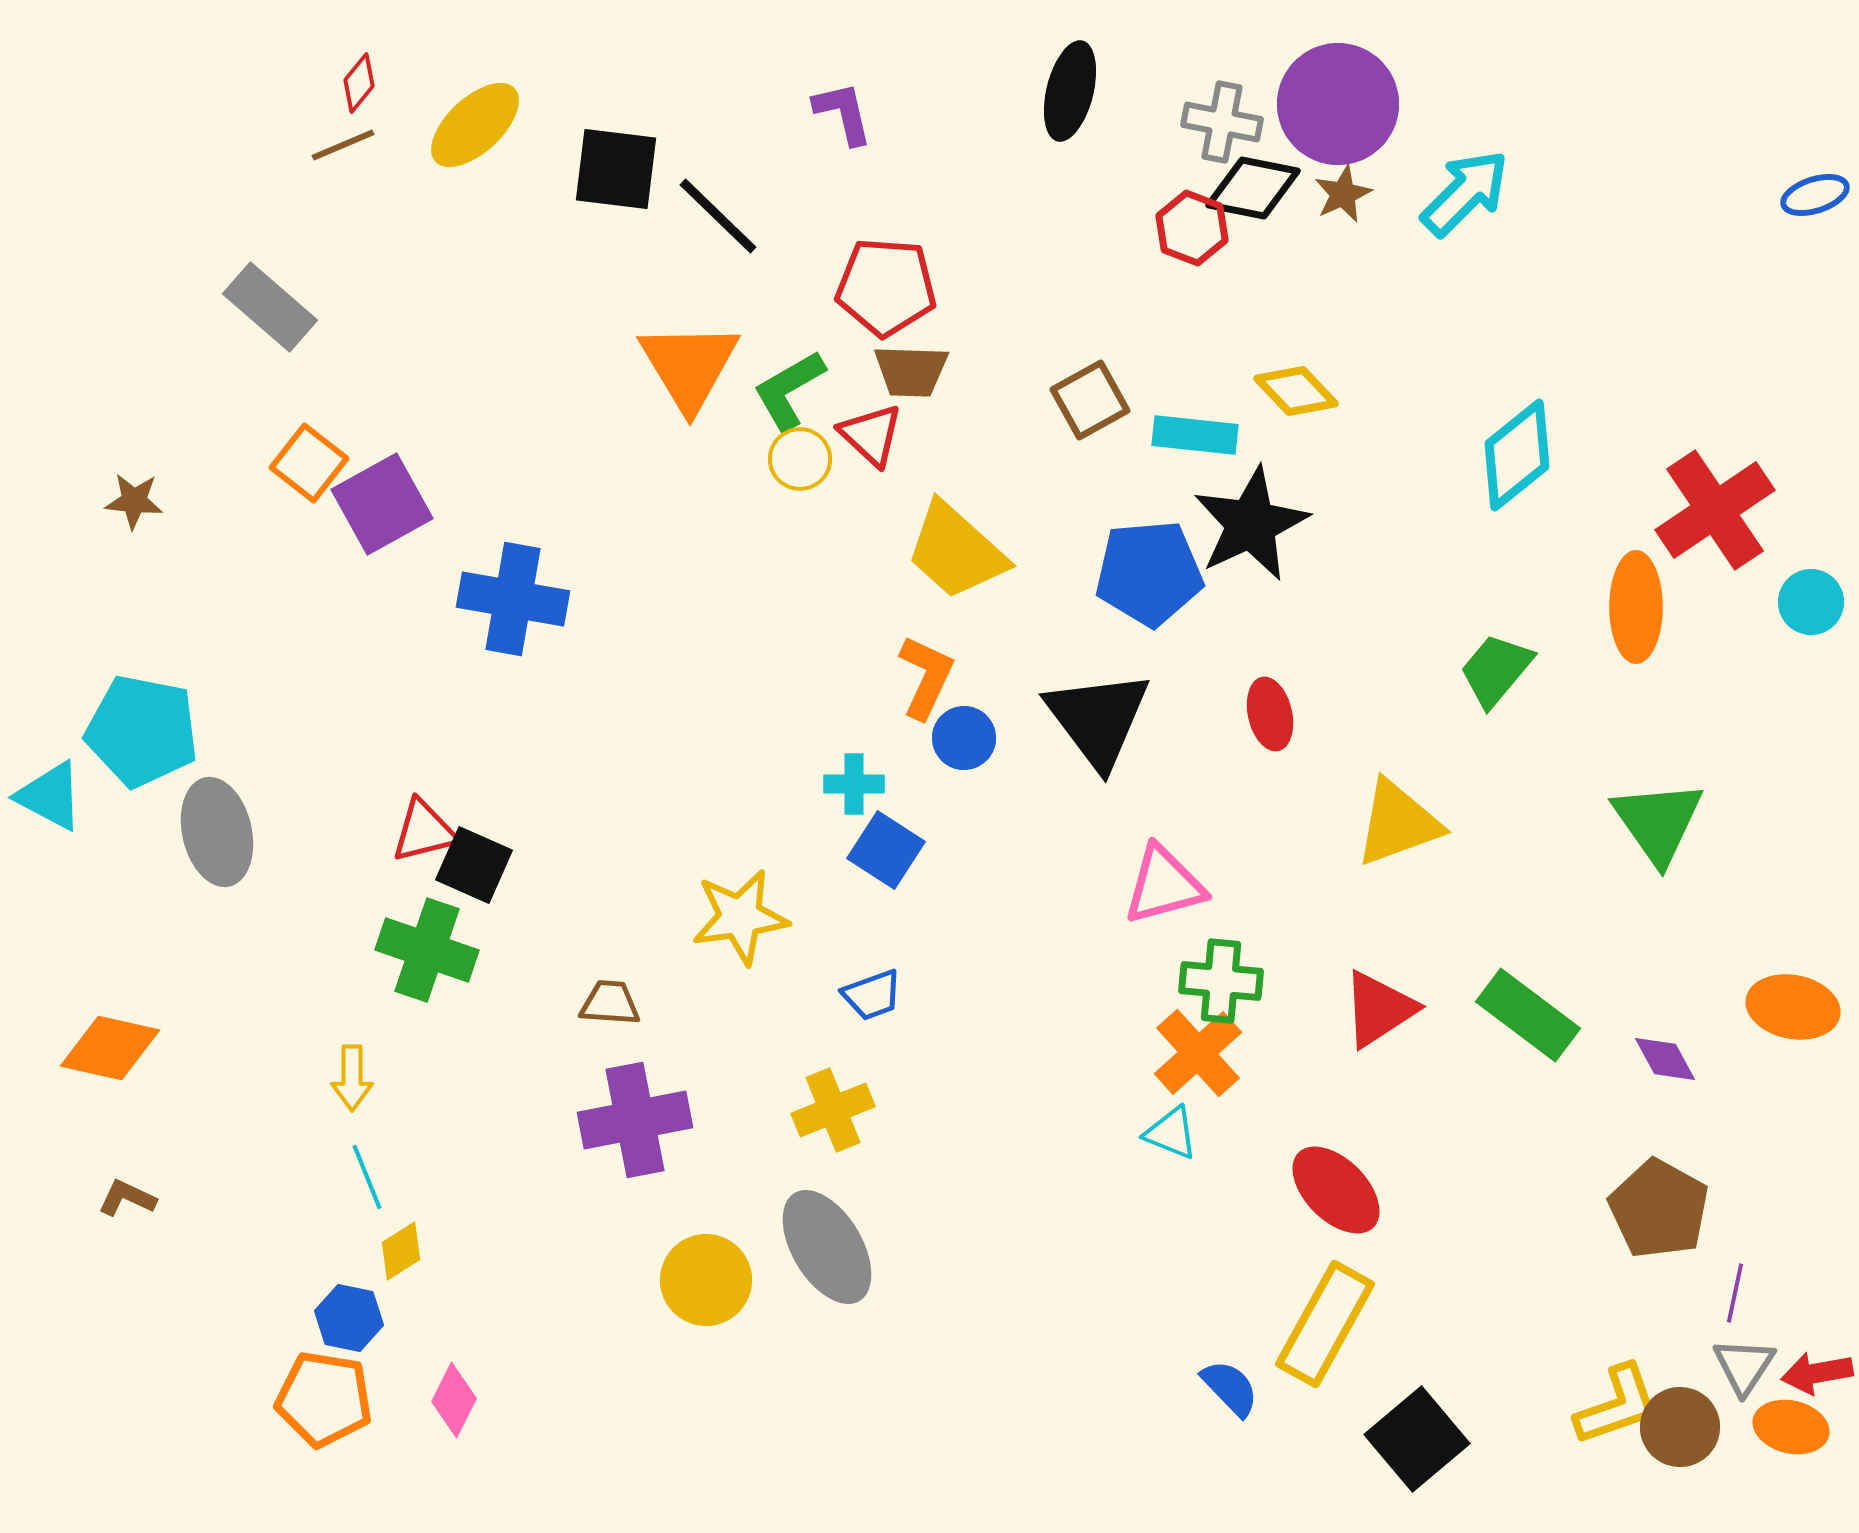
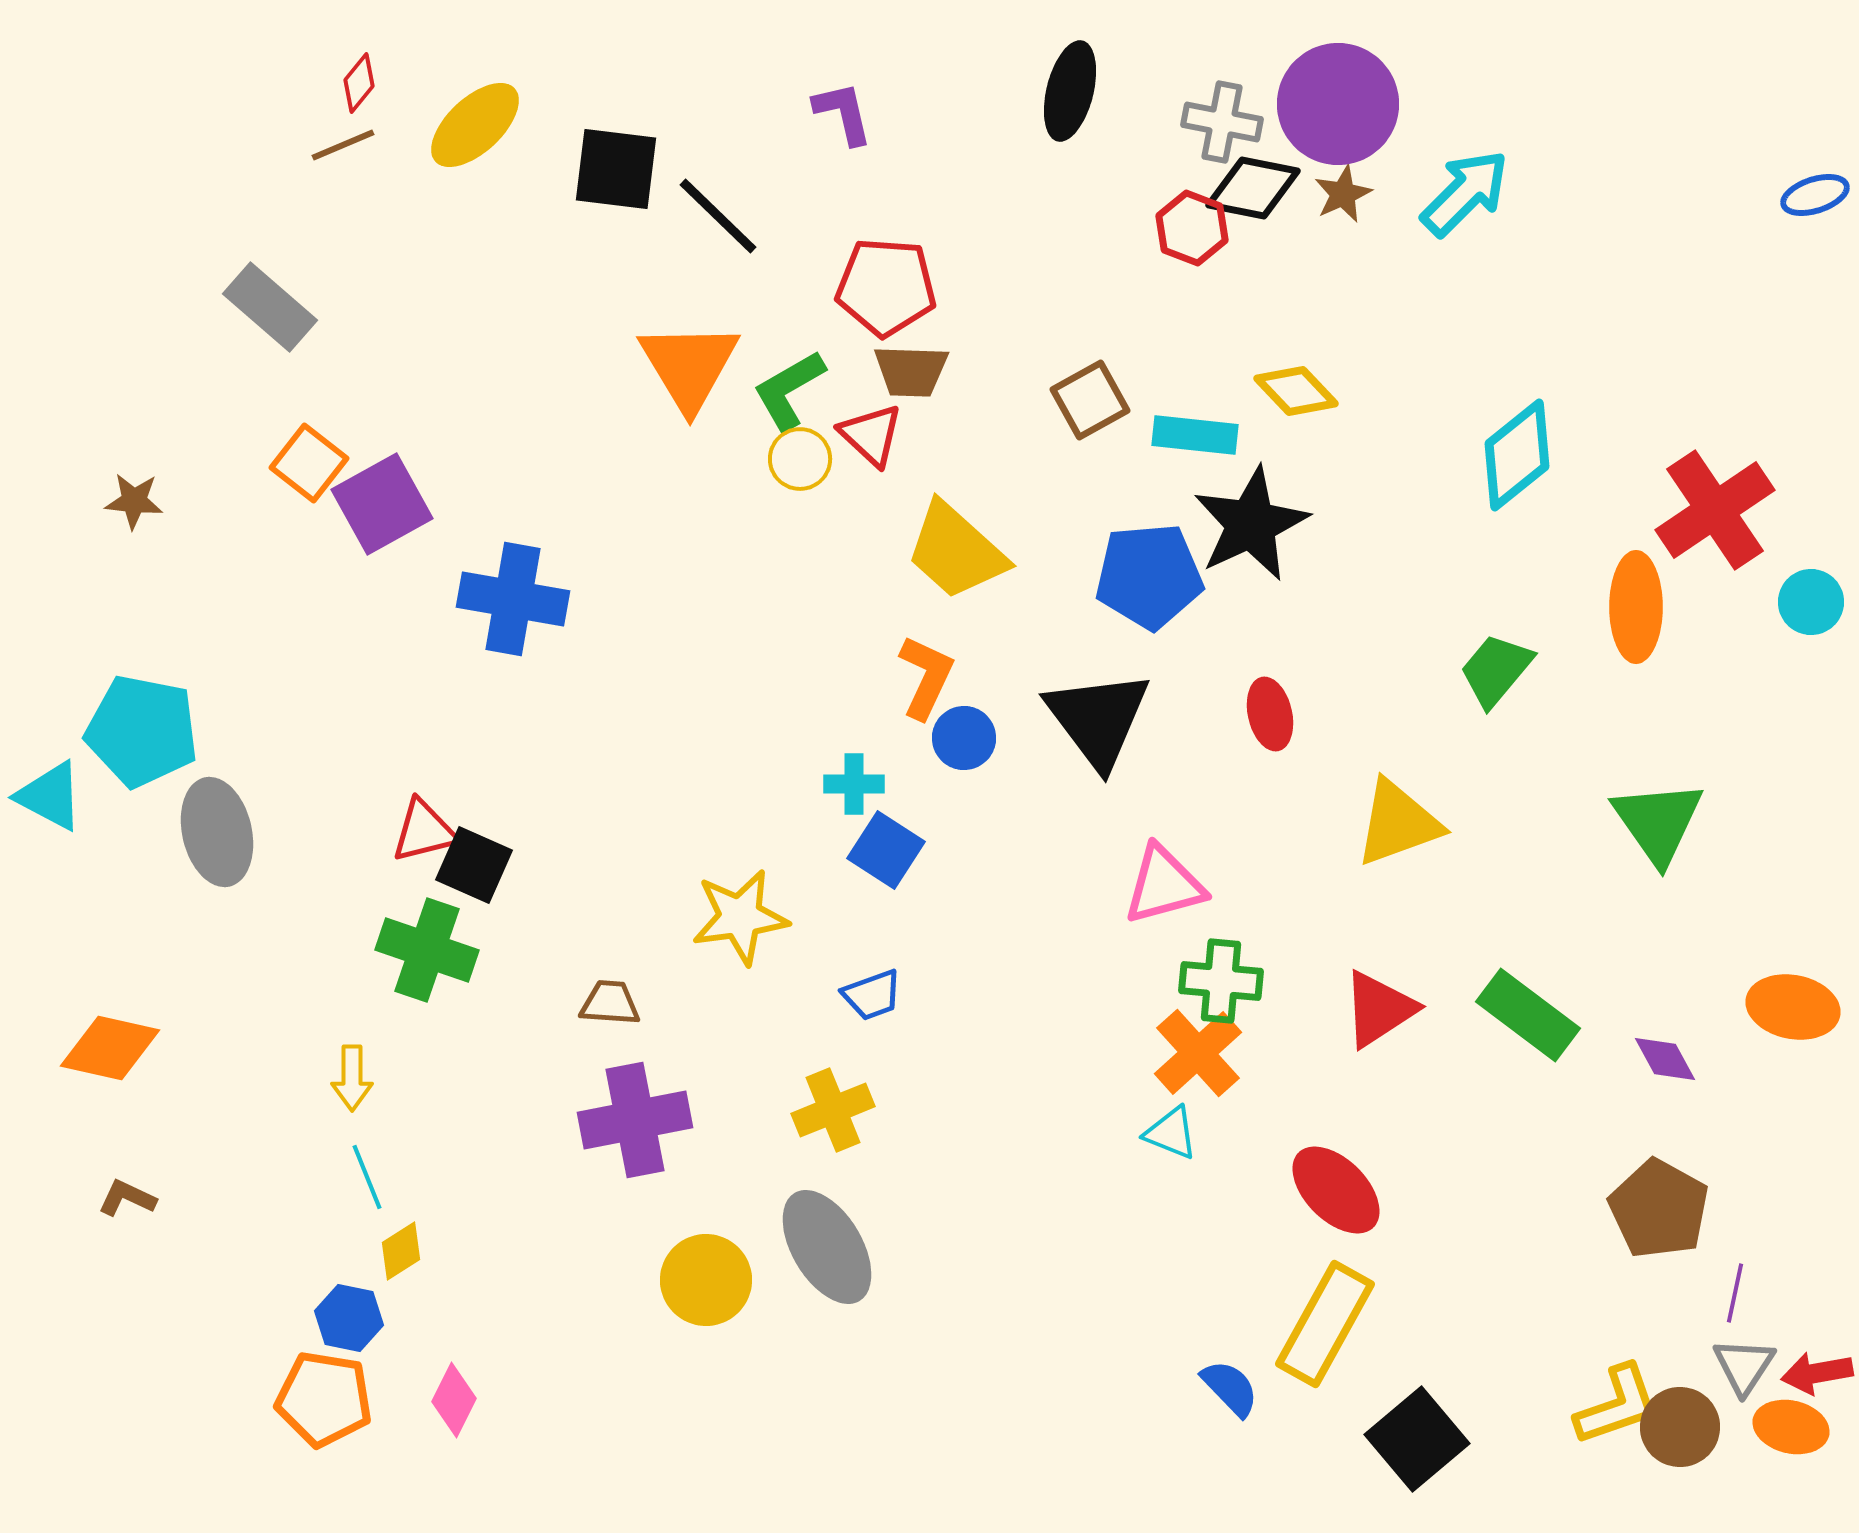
blue pentagon at (1149, 573): moved 3 px down
